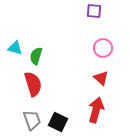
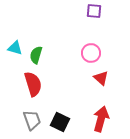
pink circle: moved 12 px left, 5 px down
green semicircle: moved 1 px up
red arrow: moved 5 px right, 9 px down
black square: moved 2 px right
